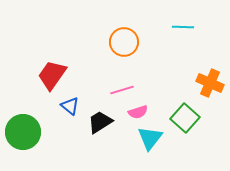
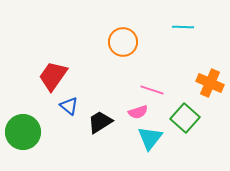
orange circle: moved 1 px left
red trapezoid: moved 1 px right, 1 px down
pink line: moved 30 px right; rotated 35 degrees clockwise
blue triangle: moved 1 px left
